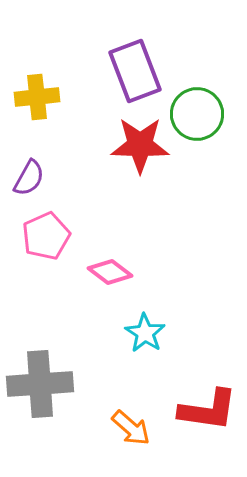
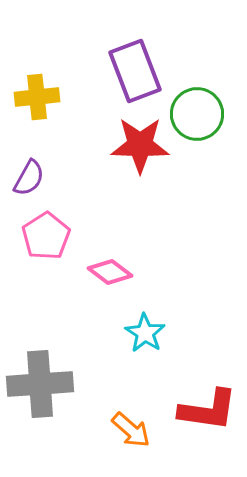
pink pentagon: rotated 9 degrees counterclockwise
orange arrow: moved 2 px down
